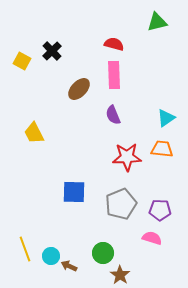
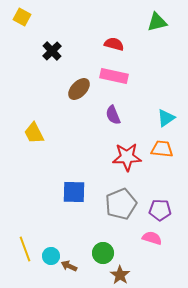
yellow square: moved 44 px up
pink rectangle: moved 1 px down; rotated 76 degrees counterclockwise
